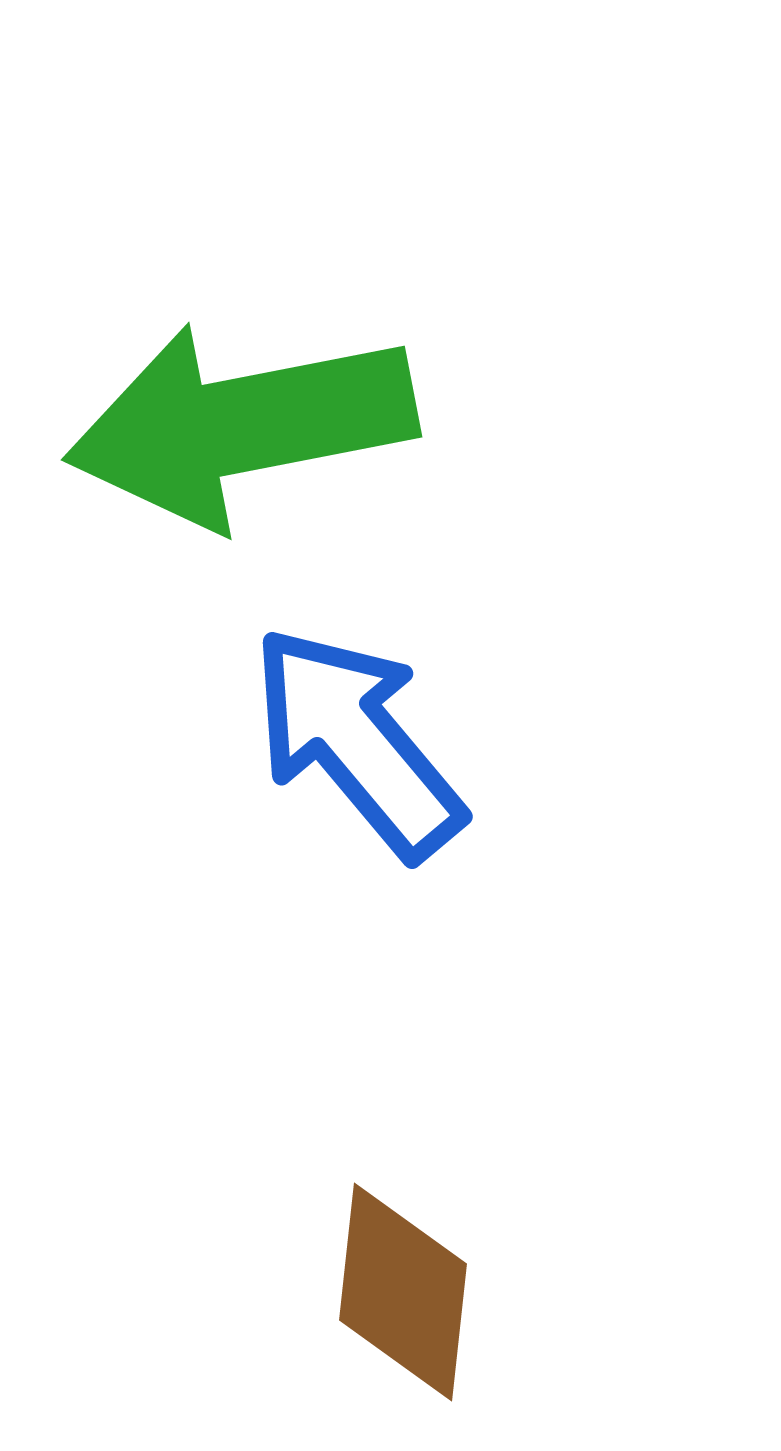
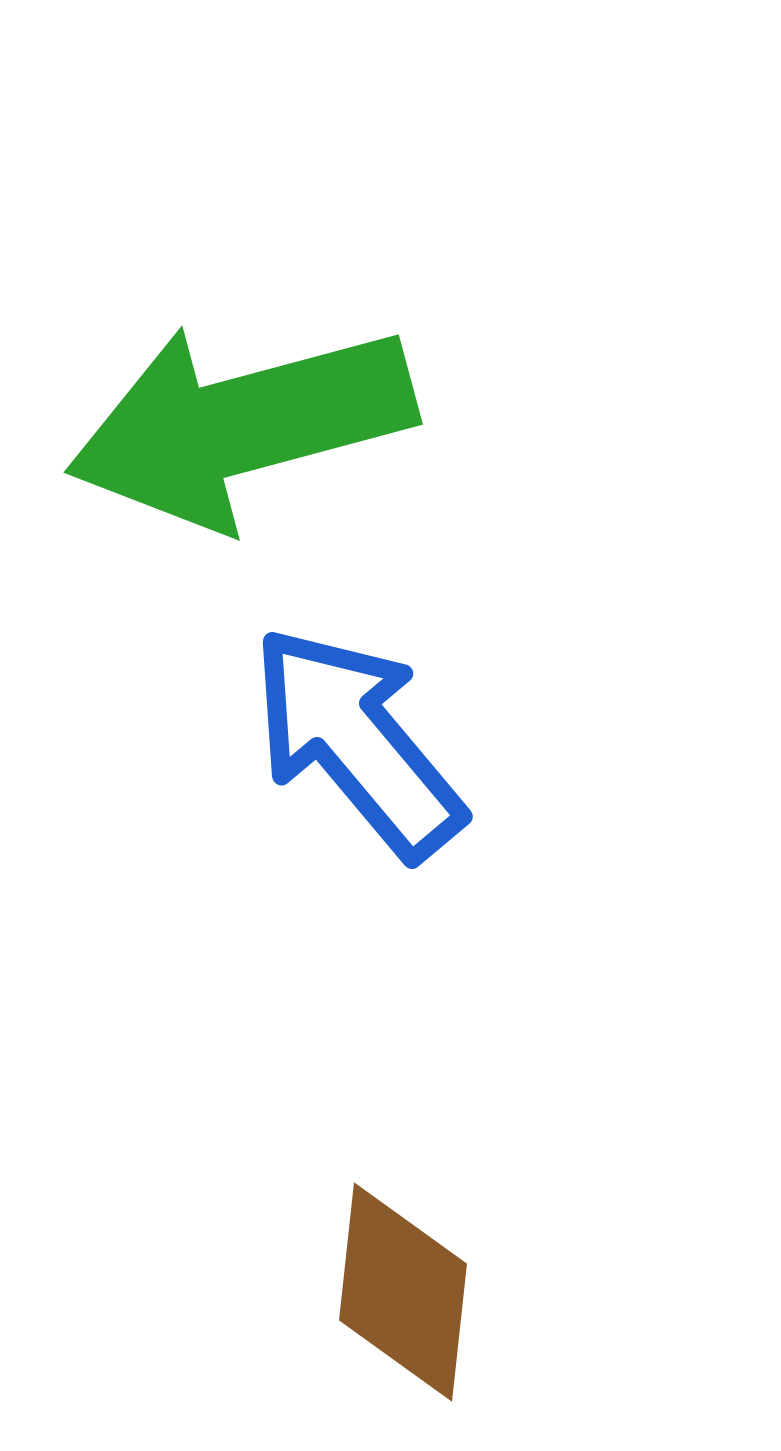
green arrow: rotated 4 degrees counterclockwise
